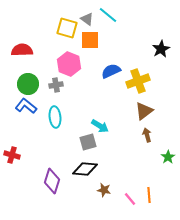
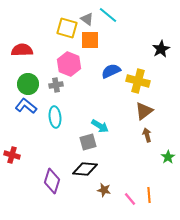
yellow cross: rotated 35 degrees clockwise
